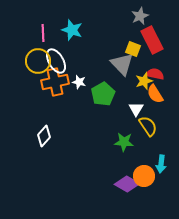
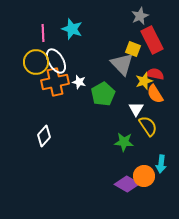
cyan star: moved 1 px up
yellow circle: moved 2 px left, 1 px down
